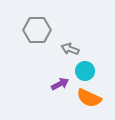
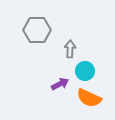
gray arrow: rotated 72 degrees clockwise
